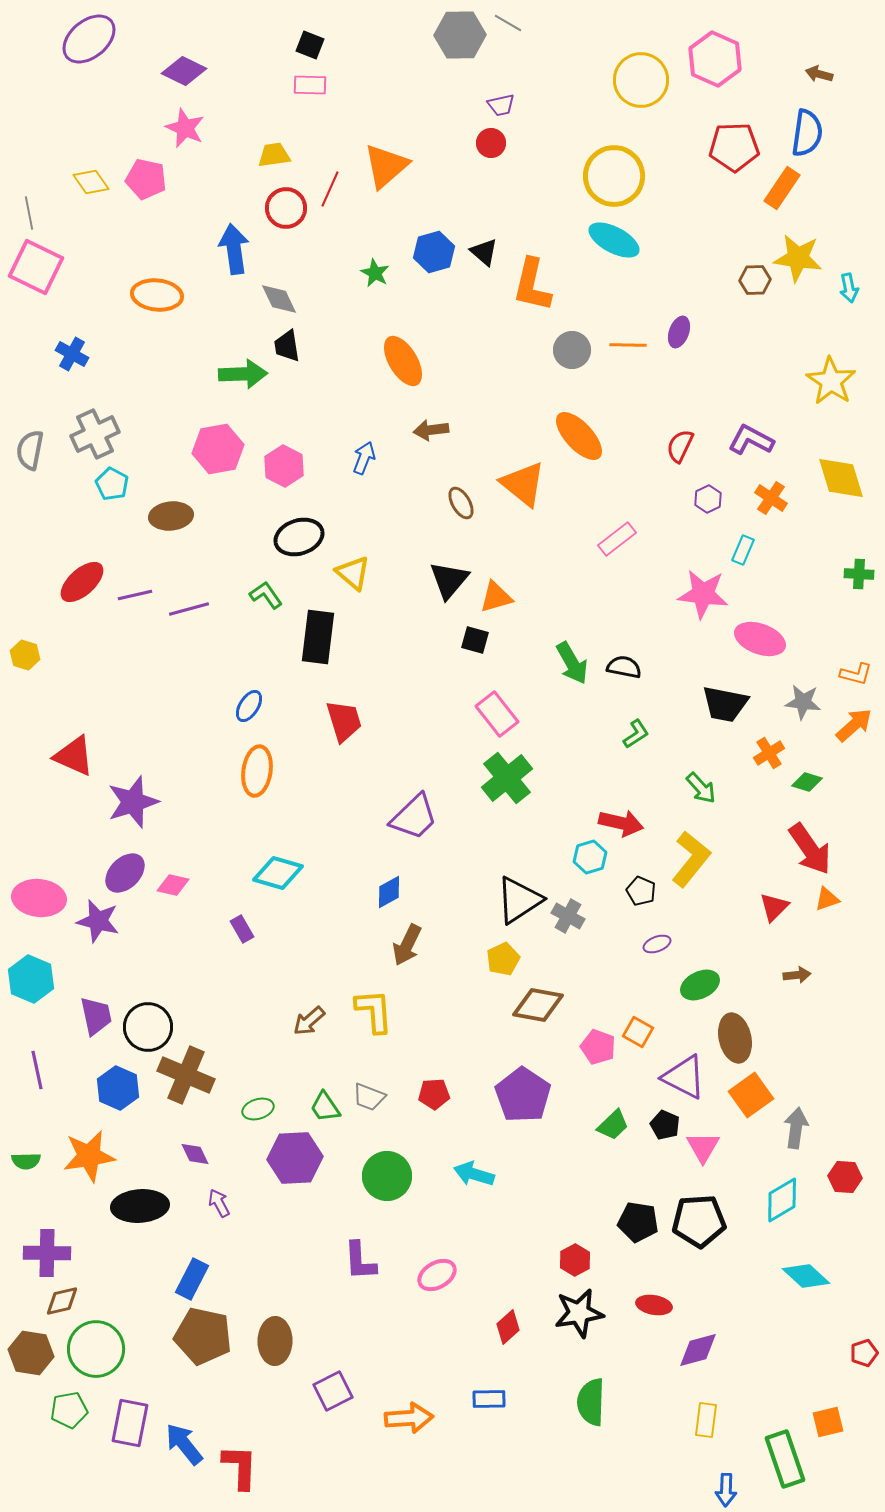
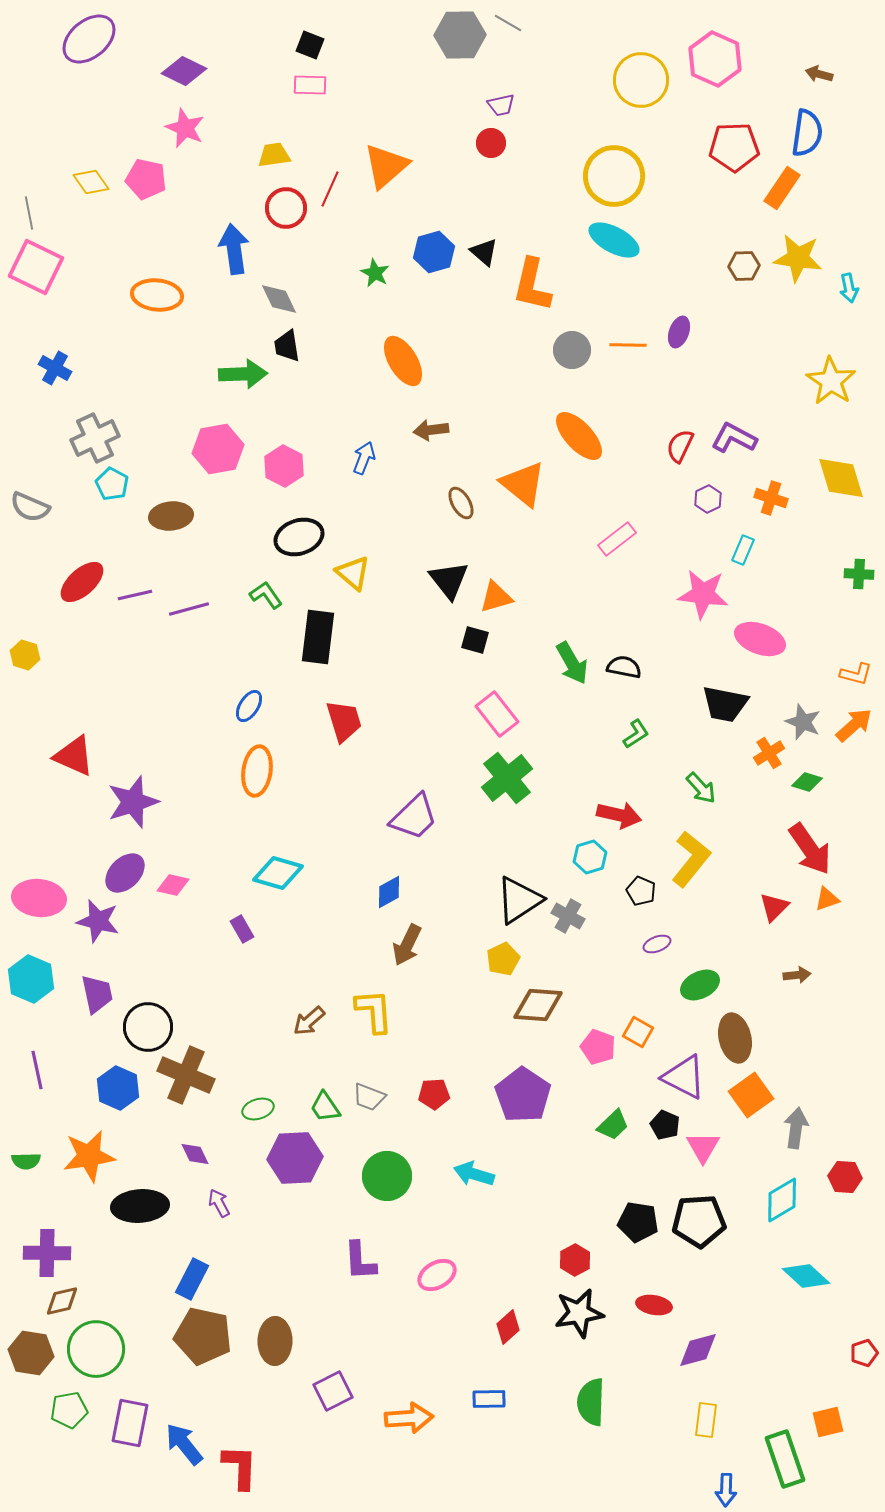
brown hexagon at (755, 280): moved 11 px left, 14 px up
blue cross at (72, 354): moved 17 px left, 14 px down
gray cross at (95, 434): moved 4 px down
purple L-shape at (751, 440): moved 17 px left, 2 px up
gray semicircle at (30, 450): moved 57 px down; rotated 78 degrees counterclockwise
orange cross at (771, 498): rotated 16 degrees counterclockwise
black triangle at (449, 580): rotated 18 degrees counterclockwise
gray star at (803, 702): moved 20 px down; rotated 15 degrees clockwise
red arrow at (621, 823): moved 2 px left, 8 px up
brown diamond at (538, 1005): rotated 6 degrees counterclockwise
purple trapezoid at (96, 1016): moved 1 px right, 22 px up
